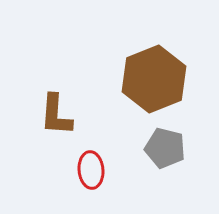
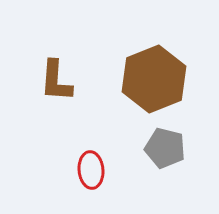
brown L-shape: moved 34 px up
